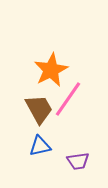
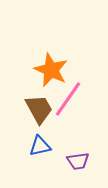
orange star: rotated 20 degrees counterclockwise
